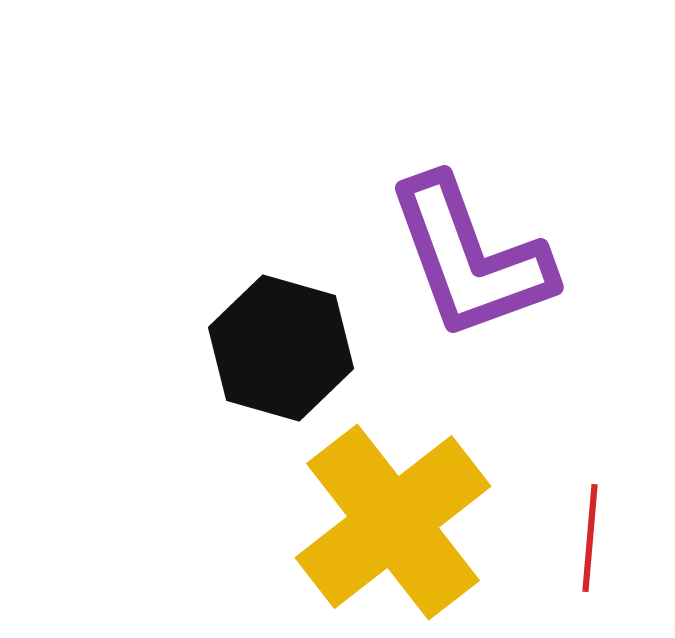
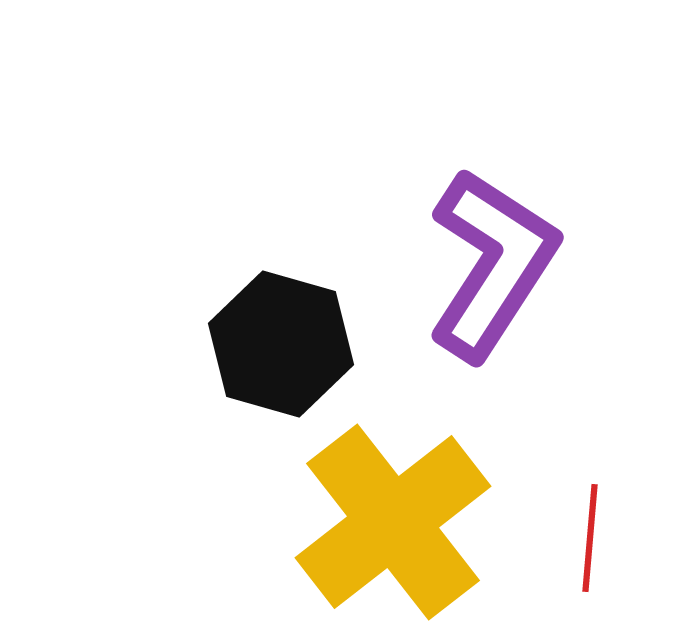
purple L-shape: moved 22 px right, 6 px down; rotated 127 degrees counterclockwise
black hexagon: moved 4 px up
